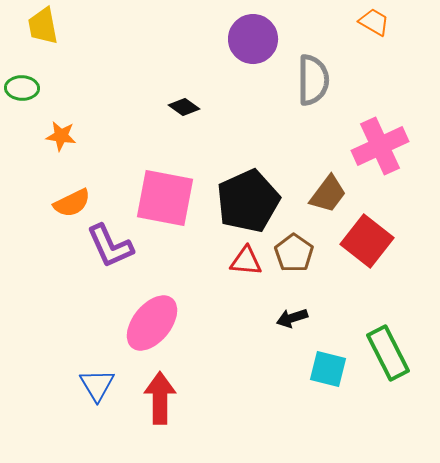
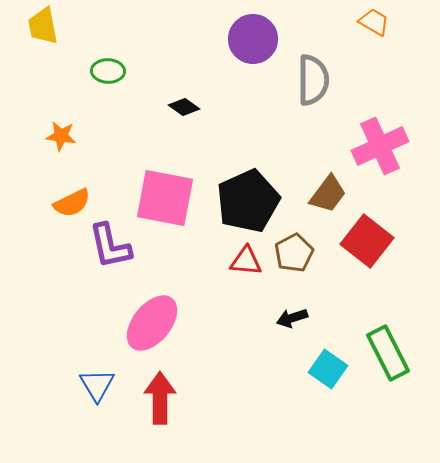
green ellipse: moved 86 px right, 17 px up
purple L-shape: rotated 12 degrees clockwise
brown pentagon: rotated 9 degrees clockwise
cyan square: rotated 21 degrees clockwise
